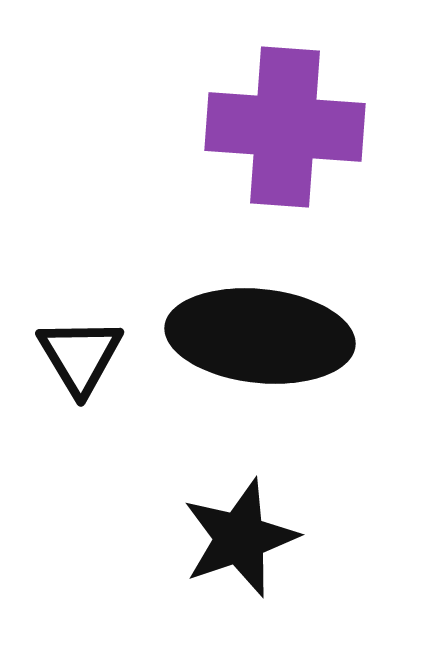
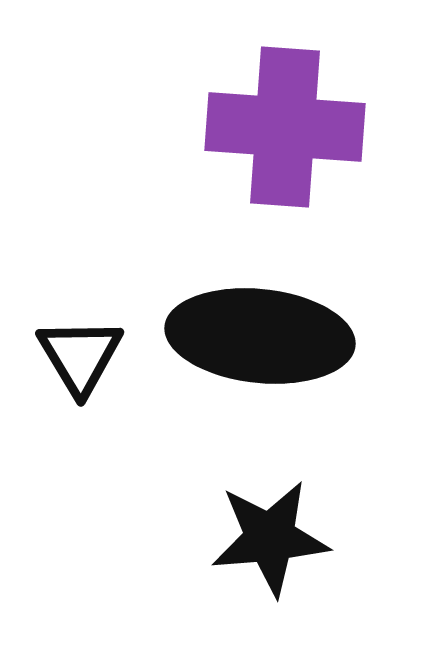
black star: moved 30 px right; rotated 14 degrees clockwise
